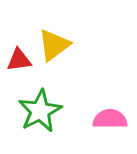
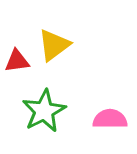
red triangle: moved 2 px left, 1 px down
green star: moved 4 px right
